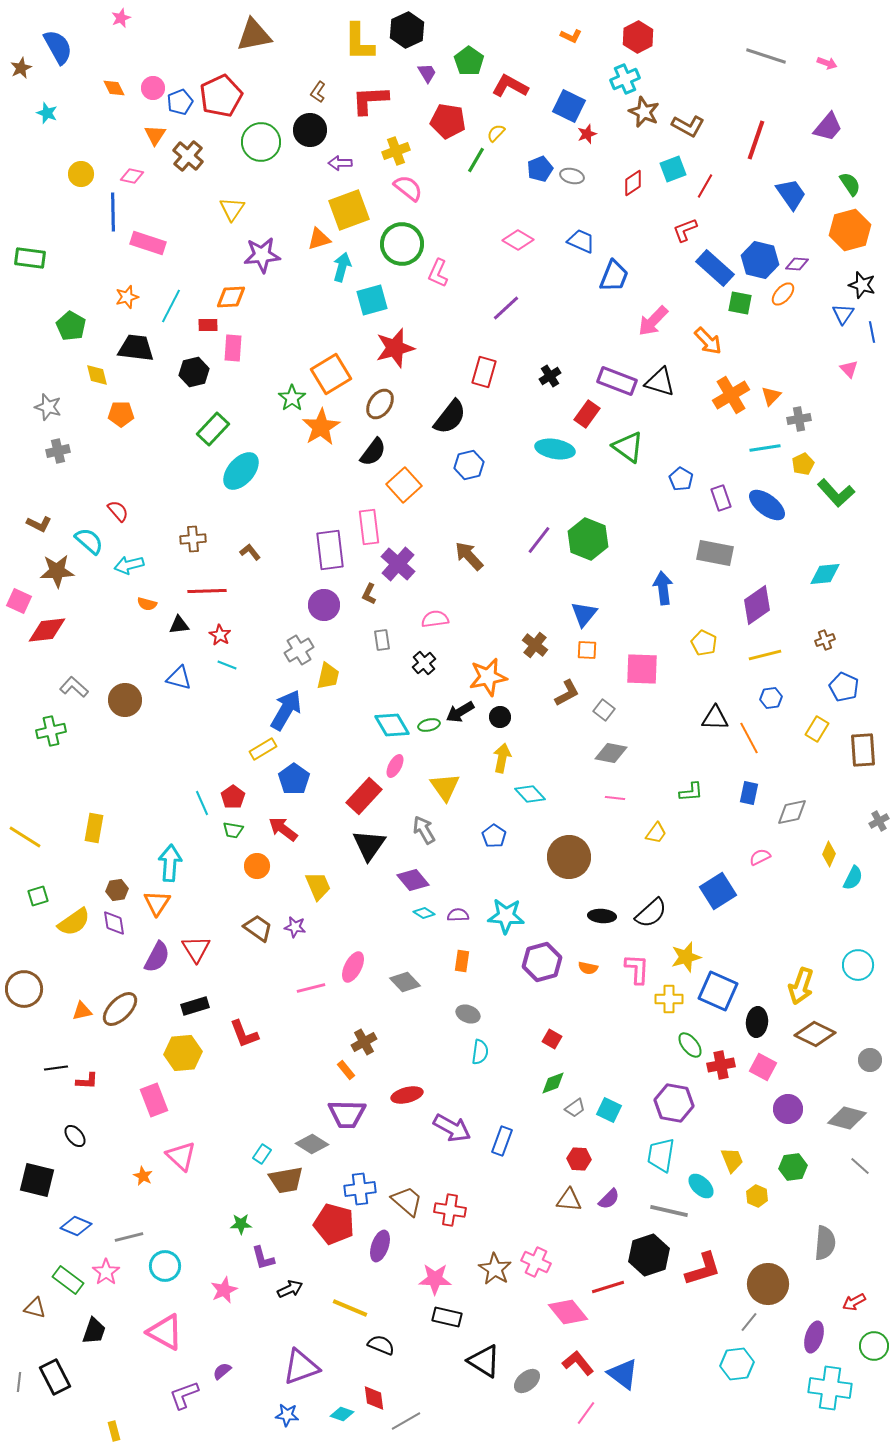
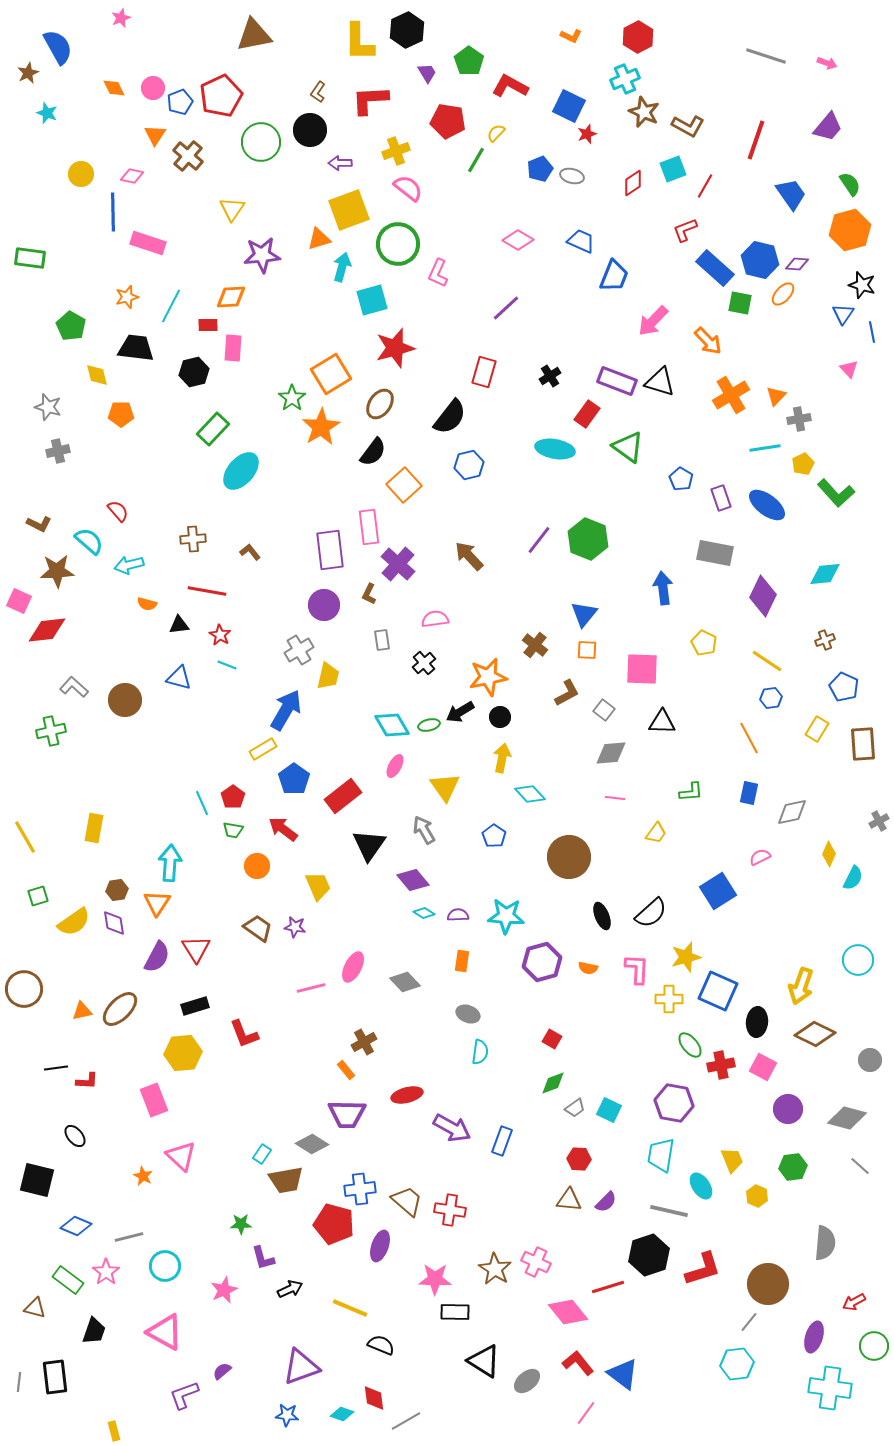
brown star at (21, 68): moved 7 px right, 5 px down
green circle at (402, 244): moved 4 px left
orange triangle at (771, 396): moved 5 px right
red line at (207, 591): rotated 12 degrees clockwise
purple diamond at (757, 605): moved 6 px right, 9 px up; rotated 30 degrees counterclockwise
yellow line at (765, 655): moved 2 px right, 6 px down; rotated 48 degrees clockwise
black triangle at (715, 718): moved 53 px left, 4 px down
brown rectangle at (863, 750): moved 6 px up
gray diamond at (611, 753): rotated 16 degrees counterclockwise
red rectangle at (364, 796): moved 21 px left; rotated 9 degrees clockwise
yellow line at (25, 837): rotated 28 degrees clockwise
black ellipse at (602, 916): rotated 64 degrees clockwise
cyan circle at (858, 965): moved 5 px up
cyan ellipse at (701, 1186): rotated 12 degrees clockwise
purple semicircle at (609, 1199): moved 3 px left, 3 px down
black rectangle at (447, 1317): moved 8 px right, 5 px up; rotated 12 degrees counterclockwise
black rectangle at (55, 1377): rotated 20 degrees clockwise
